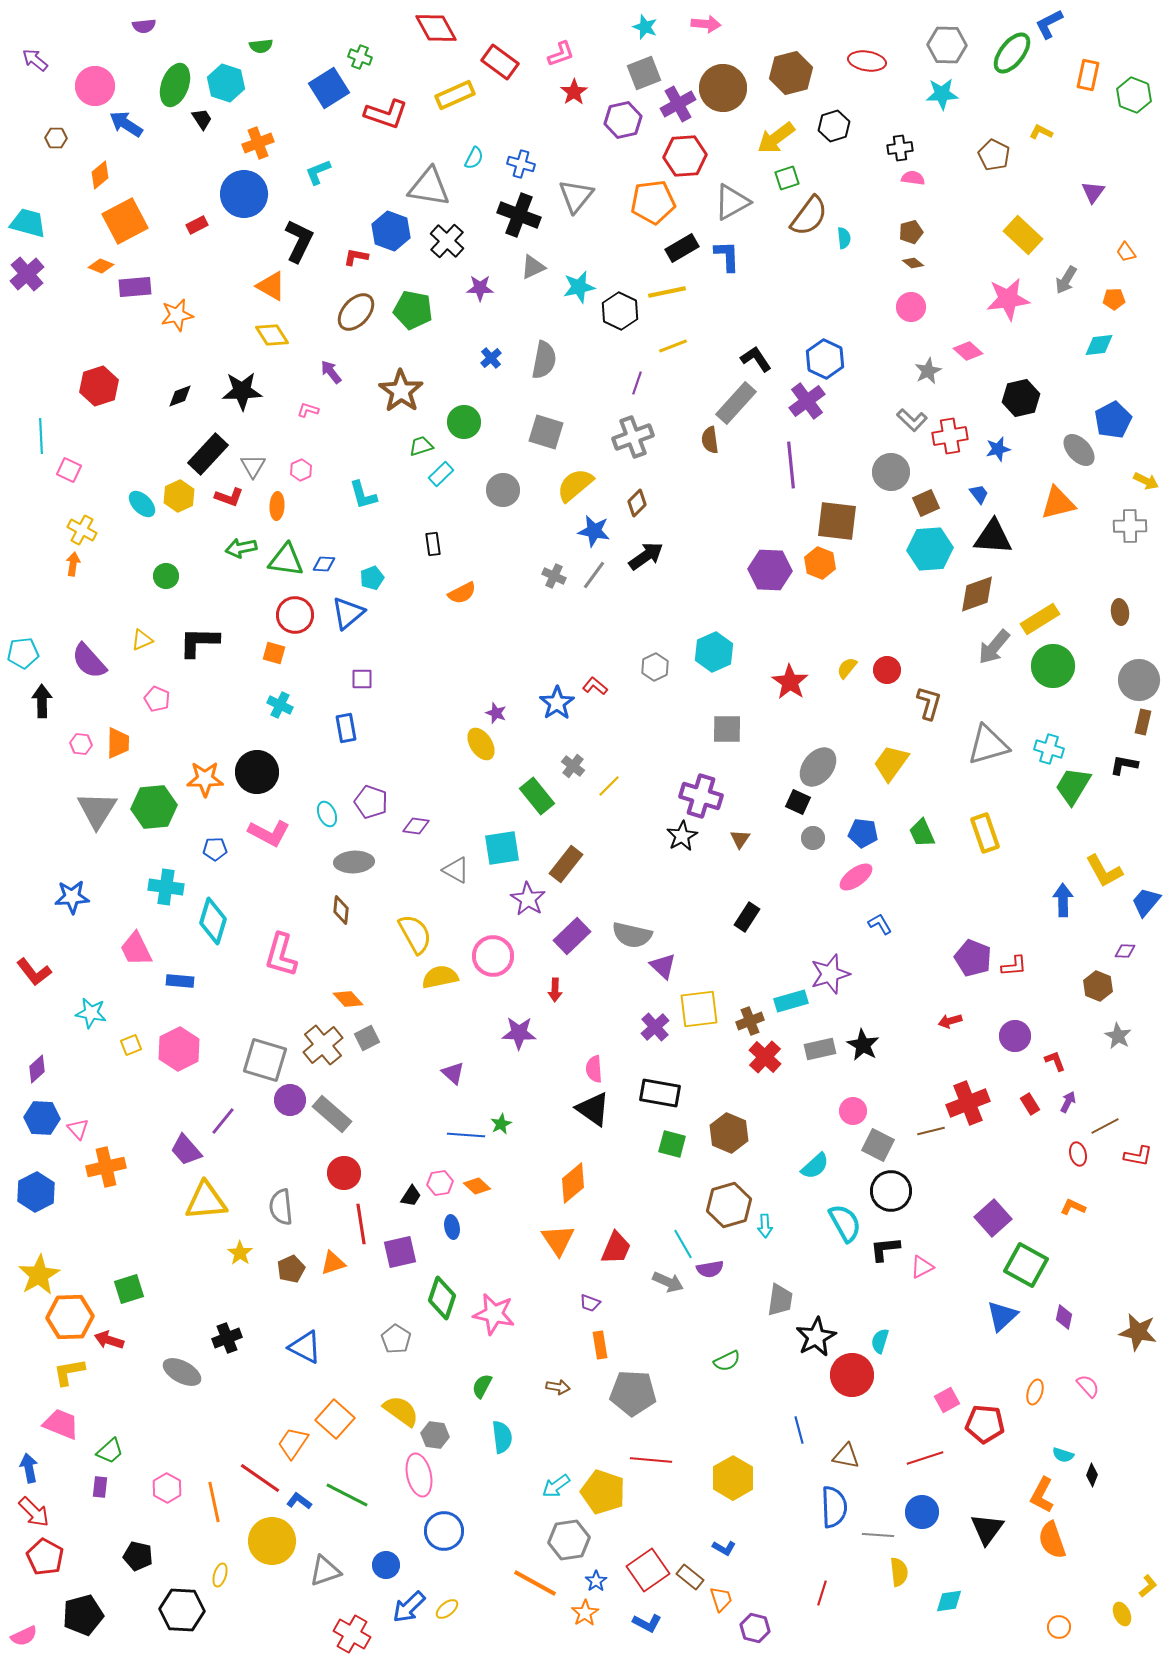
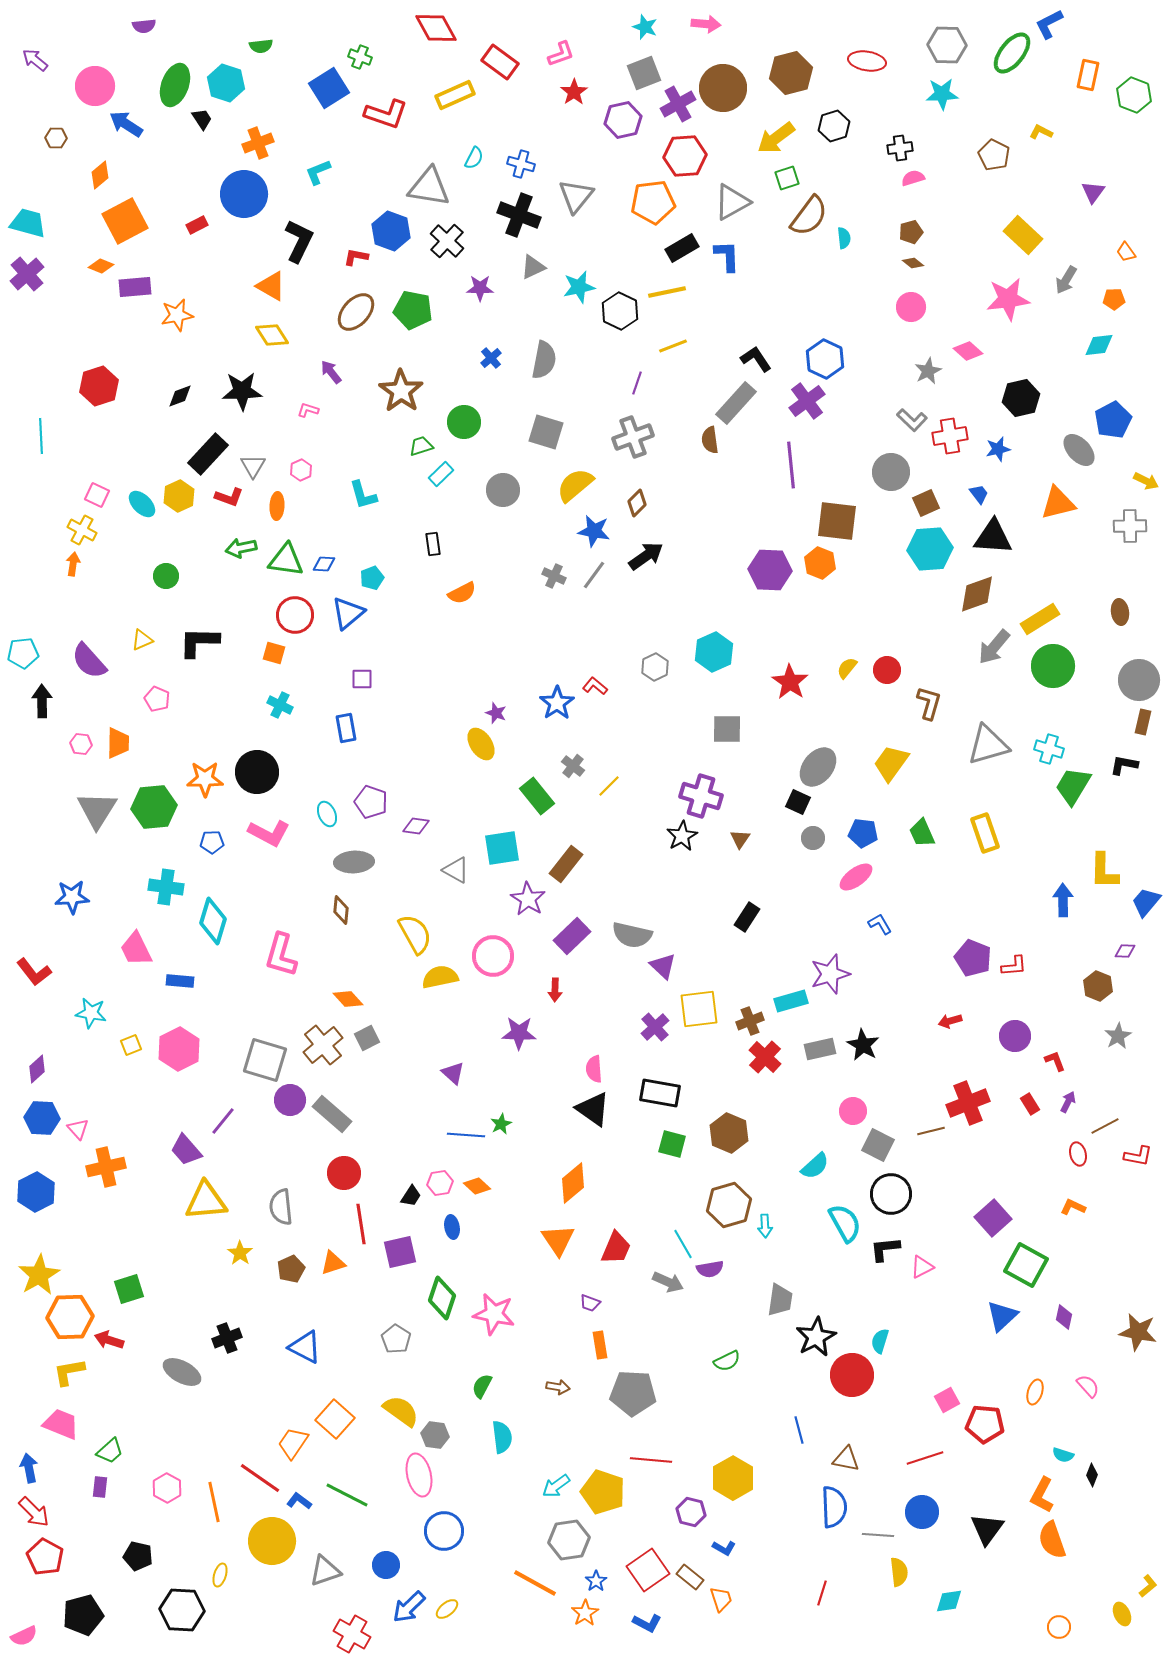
pink semicircle at (913, 178): rotated 25 degrees counterclockwise
pink square at (69, 470): moved 28 px right, 25 px down
blue pentagon at (215, 849): moved 3 px left, 7 px up
yellow L-shape at (1104, 871): rotated 30 degrees clockwise
gray star at (1118, 1036): rotated 12 degrees clockwise
black circle at (891, 1191): moved 3 px down
brown triangle at (846, 1456): moved 3 px down
purple hexagon at (755, 1628): moved 64 px left, 116 px up
